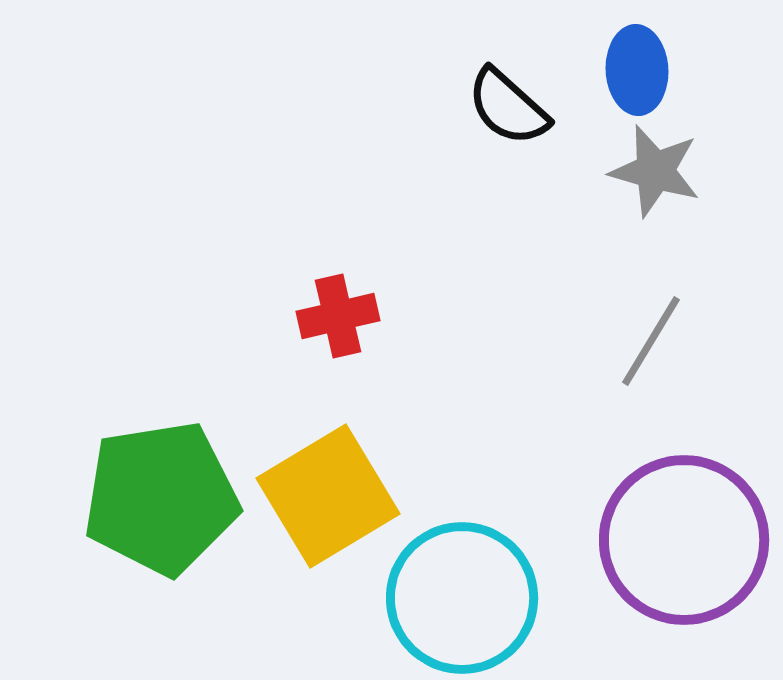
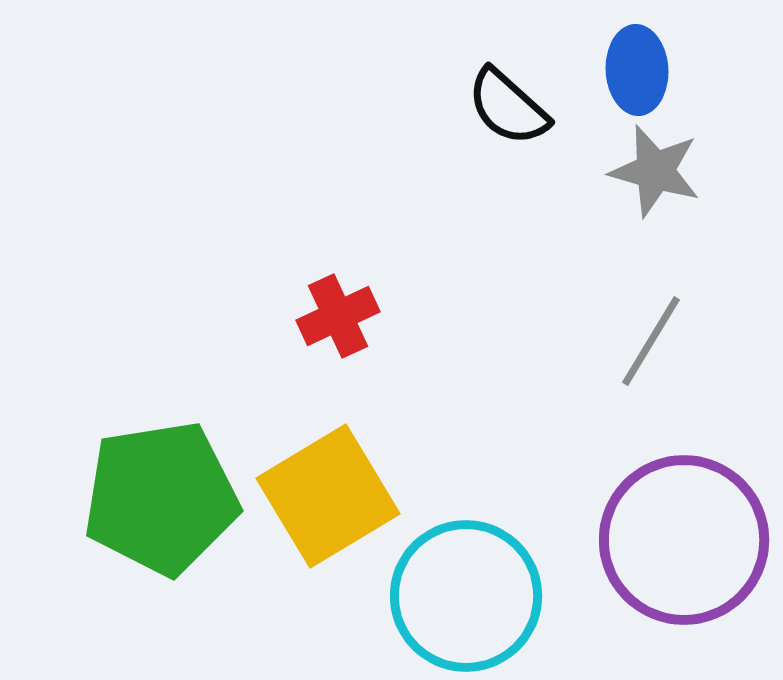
red cross: rotated 12 degrees counterclockwise
cyan circle: moved 4 px right, 2 px up
